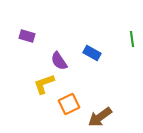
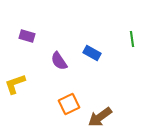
yellow L-shape: moved 29 px left
